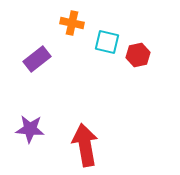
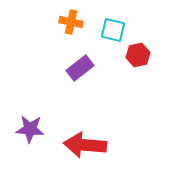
orange cross: moved 1 px left, 1 px up
cyan square: moved 6 px right, 12 px up
purple rectangle: moved 43 px right, 9 px down
red arrow: rotated 75 degrees counterclockwise
